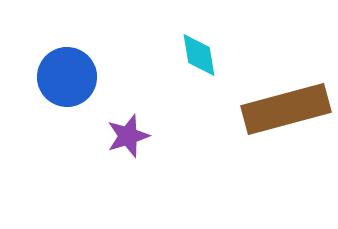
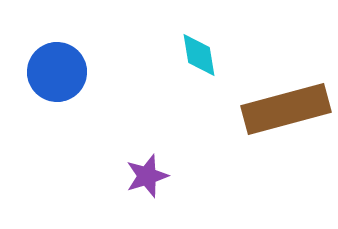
blue circle: moved 10 px left, 5 px up
purple star: moved 19 px right, 40 px down
